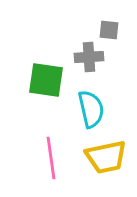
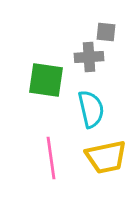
gray square: moved 3 px left, 2 px down
